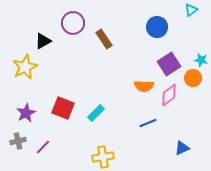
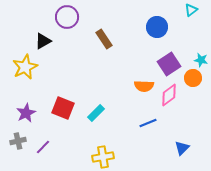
purple circle: moved 6 px left, 6 px up
blue triangle: rotated 21 degrees counterclockwise
